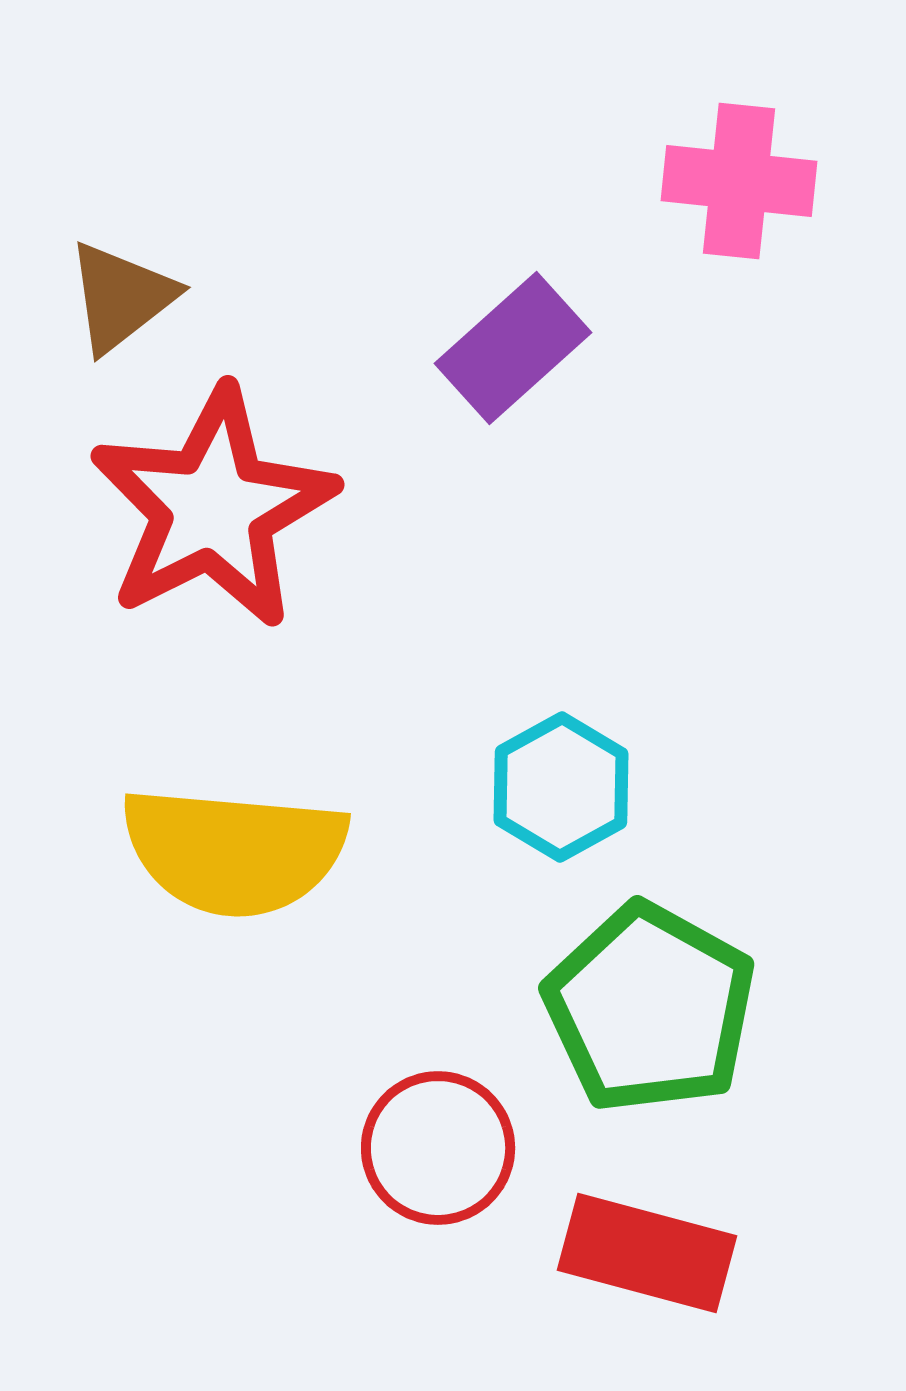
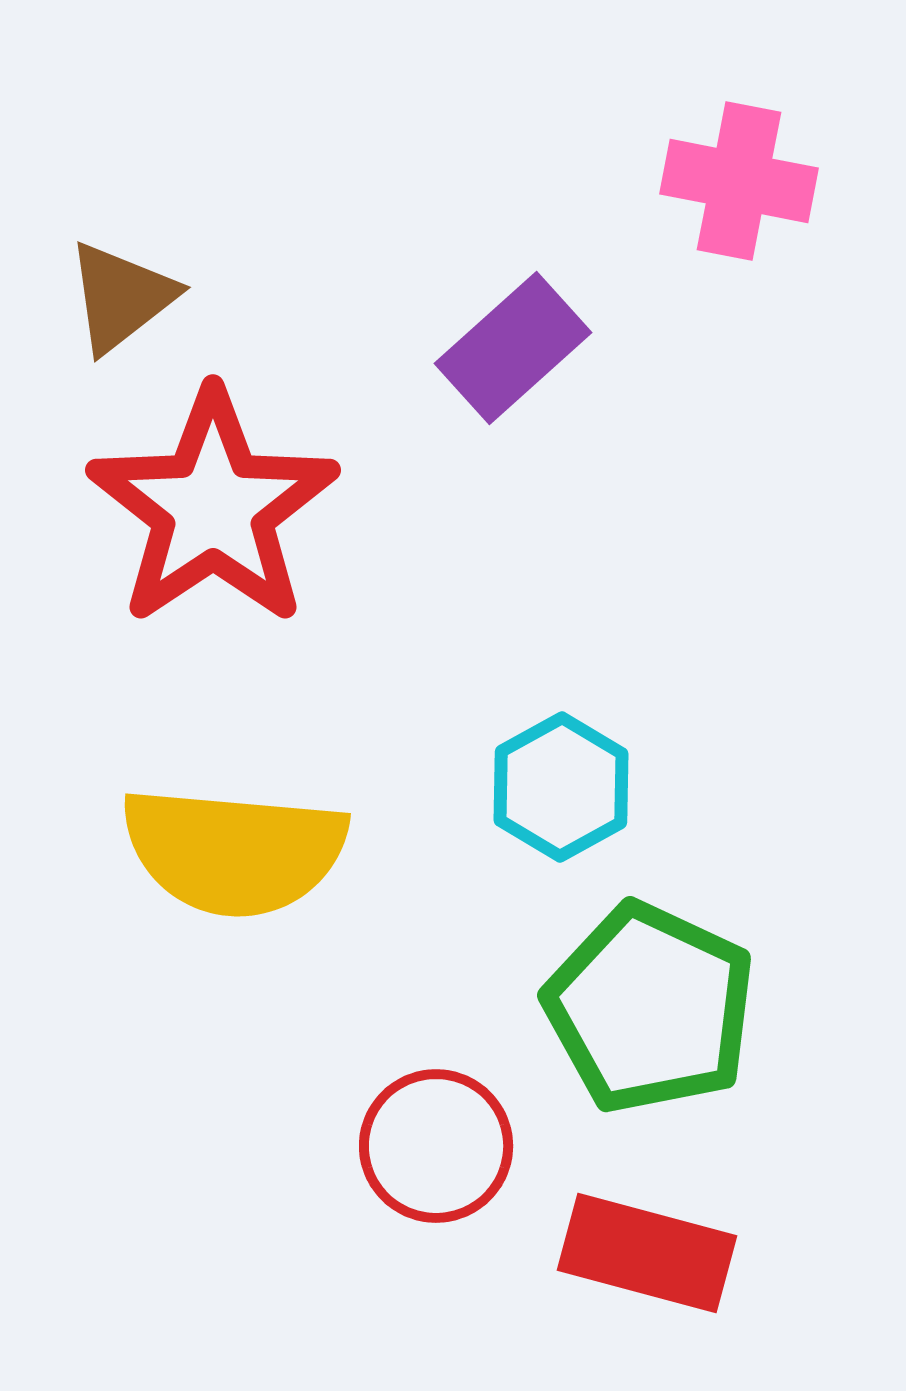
pink cross: rotated 5 degrees clockwise
red star: rotated 7 degrees counterclockwise
green pentagon: rotated 4 degrees counterclockwise
red circle: moved 2 px left, 2 px up
